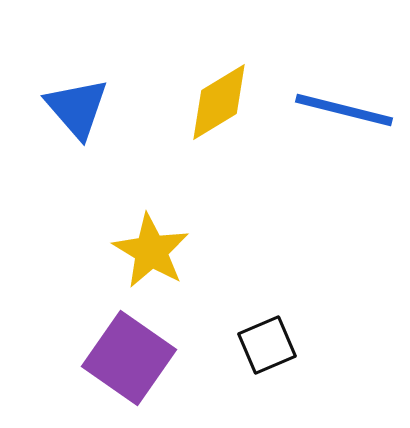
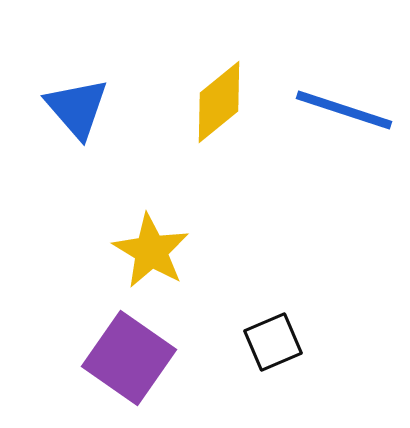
yellow diamond: rotated 8 degrees counterclockwise
blue line: rotated 4 degrees clockwise
black square: moved 6 px right, 3 px up
